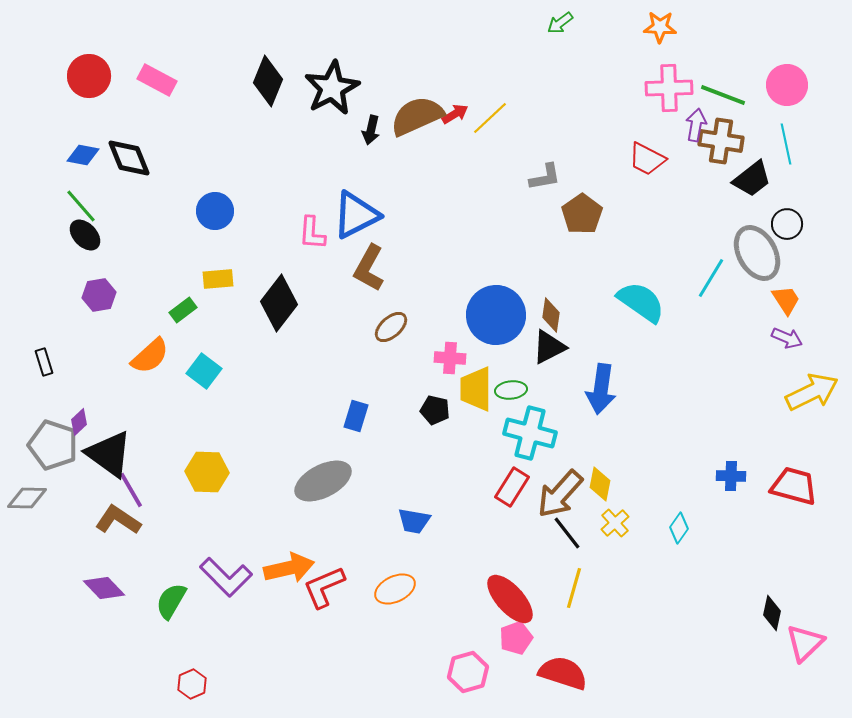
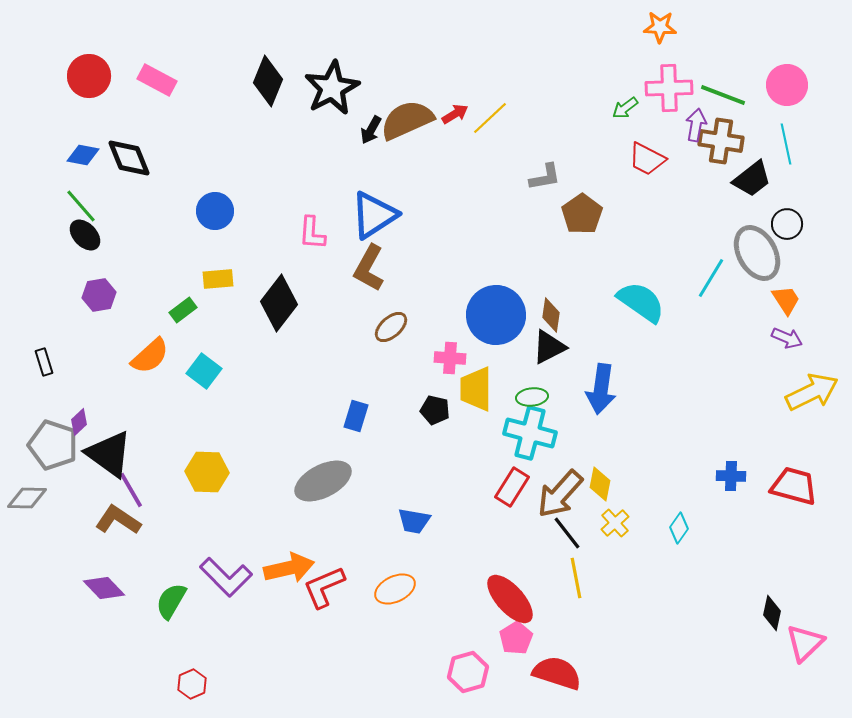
green arrow at (560, 23): moved 65 px right, 85 px down
brown semicircle at (417, 116): moved 10 px left, 4 px down
black arrow at (371, 130): rotated 16 degrees clockwise
blue triangle at (356, 215): moved 18 px right; rotated 6 degrees counterclockwise
green ellipse at (511, 390): moved 21 px right, 7 px down
yellow line at (574, 588): moved 2 px right, 10 px up; rotated 27 degrees counterclockwise
pink pentagon at (516, 638): rotated 12 degrees counterclockwise
red semicircle at (563, 673): moved 6 px left
